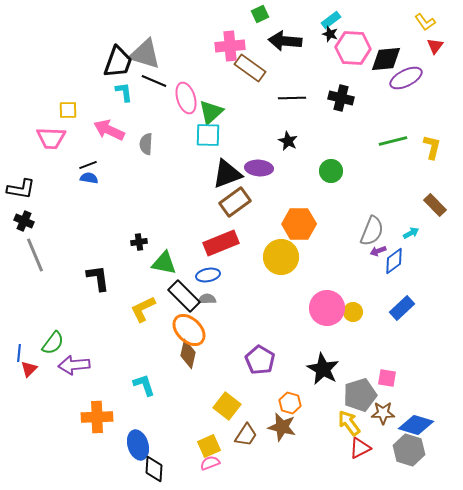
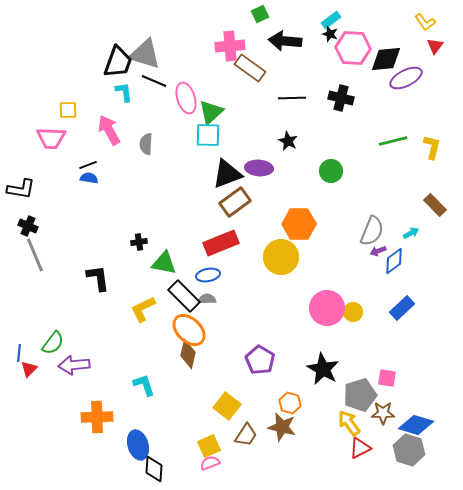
pink arrow at (109, 130): rotated 36 degrees clockwise
black cross at (24, 221): moved 4 px right, 5 px down
